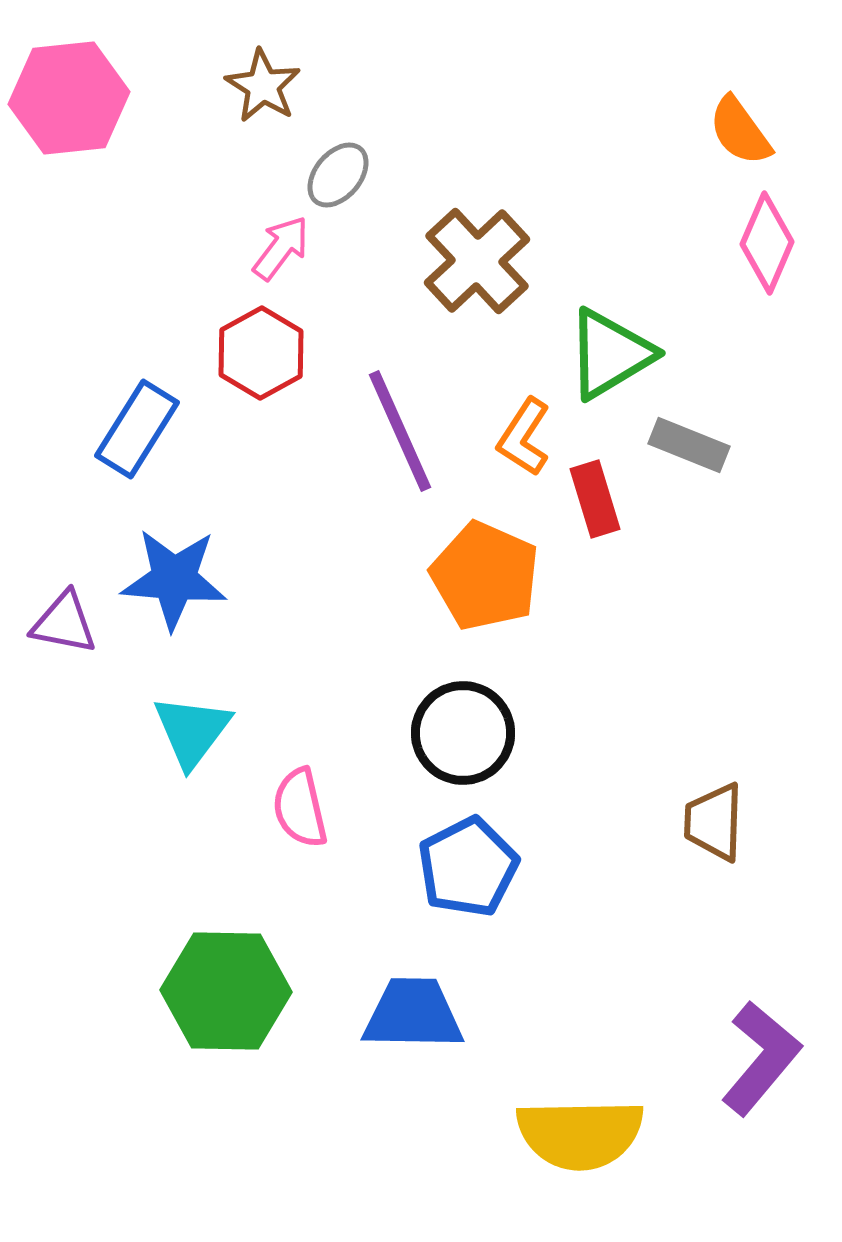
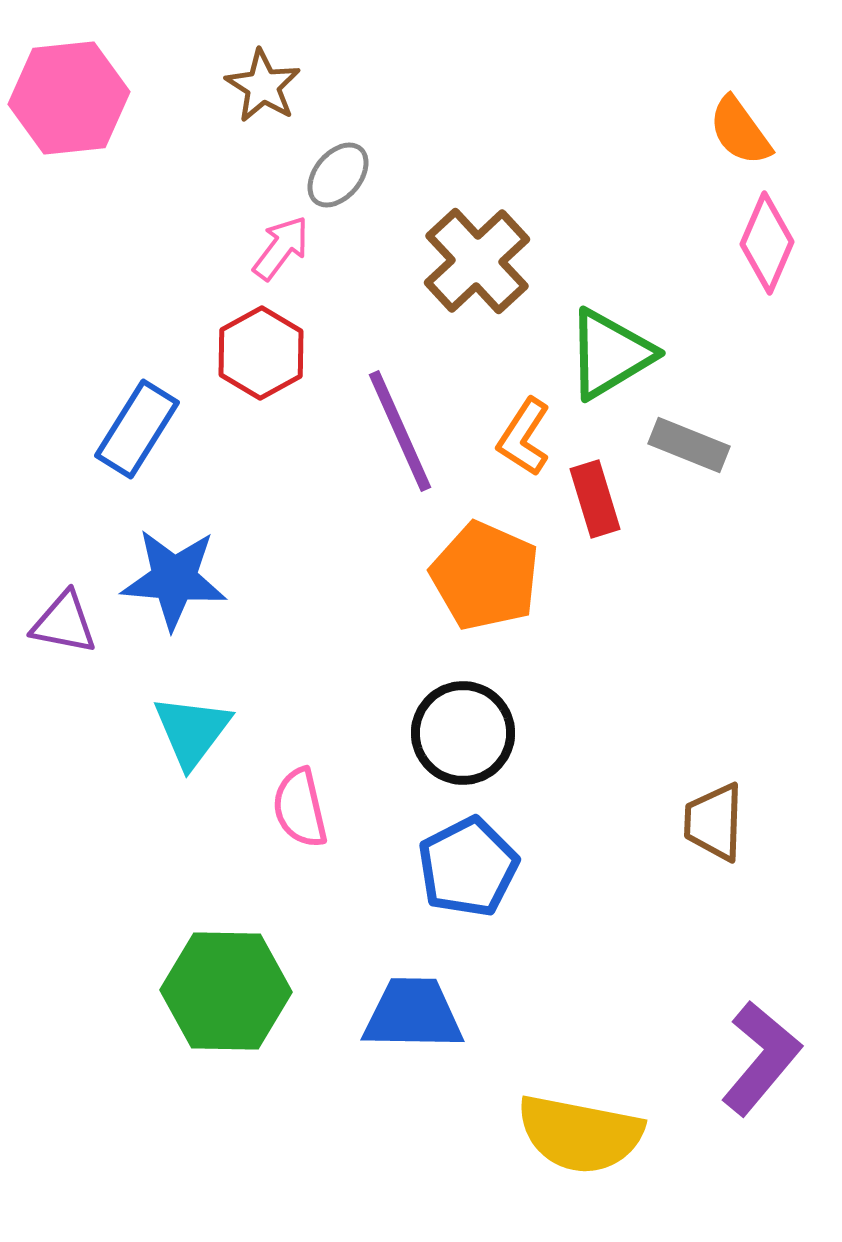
yellow semicircle: rotated 12 degrees clockwise
